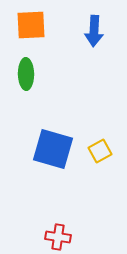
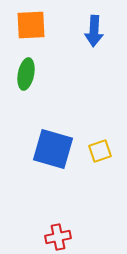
green ellipse: rotated 12 degrees clockwise
yellow square: rotated 10 degrees clockwise
red cross: rotated 20 degrees counterclockwise
